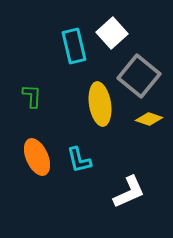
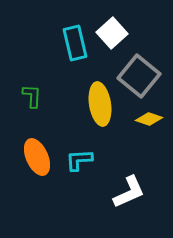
cyan rectangle: moved 1 px right, 3 px up
cyan L-shape: rotated 100 degrees clockwise
